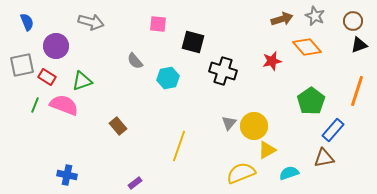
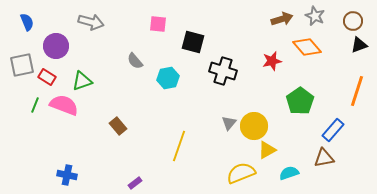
green pentagon: moved 11 px left
